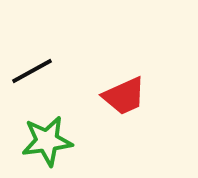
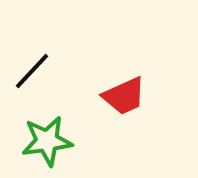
black line: rotated 18 degrees counterclockwise
